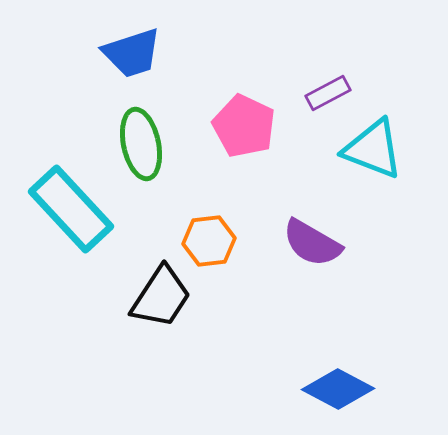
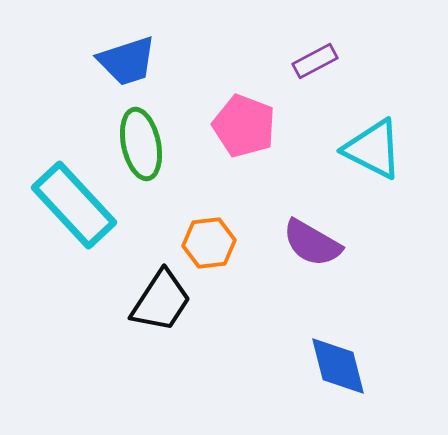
blue trapezoid: moved 5 px left, 8 px down
purple rectangle: moved 13 px left, 32 px up
pink pentagon: rotated 4 degrees counterclockwise
cyan triangle: rotated 6 degrees clockwise
cyan rectangle: moved 3 px right, 4 px up
orange hexagon: moved 2 px down
black trapezoid: moved 4 px down
blue diamond: moved 23 px up; rotated 48 degrees clockwise
